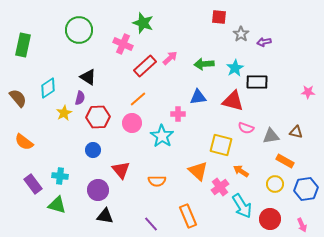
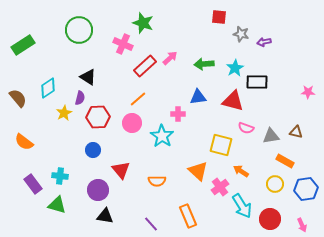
gray star at (241, 34): rotated 21 degrees counterclockwise
green rectangle at (23, 45): rotated 45 degrees clockwise
